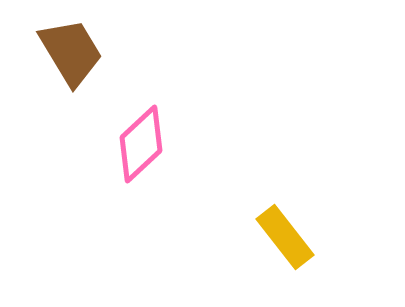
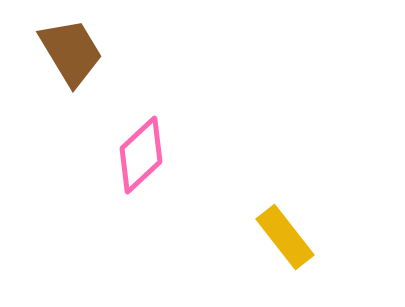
pink diamond: moved 11 px down
